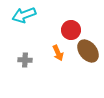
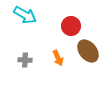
cyan arrow: moved 1 px right; rotated 130 degrees counterclockwise
red circle: moved 4 px up
orange arrow: moved 5 px down
